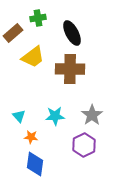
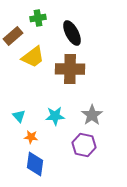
brown rectangle: moved 3 px down
purple hexagon: rotated 20 degrees counterclockwise
